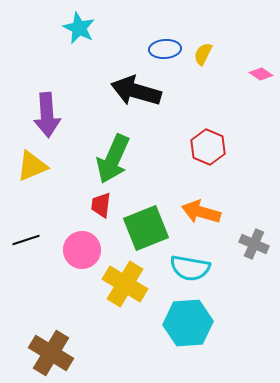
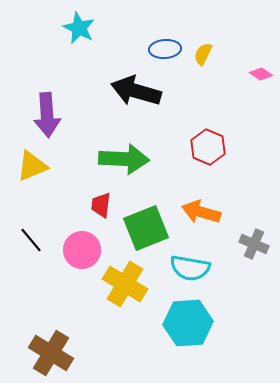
green arrow: moved 11 px right; rotated 111 degrees counterclockwise
black line: moved 5 px right; rotated 68 degrees clockwise
